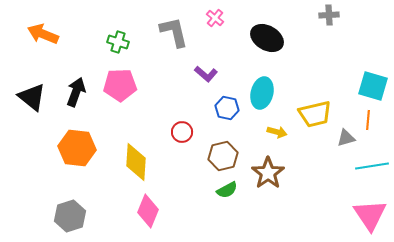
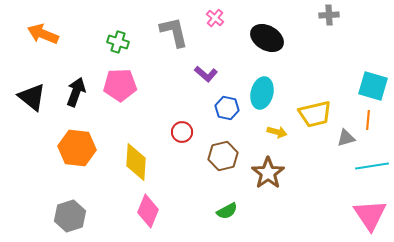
green semicircle: moved 21 px down
